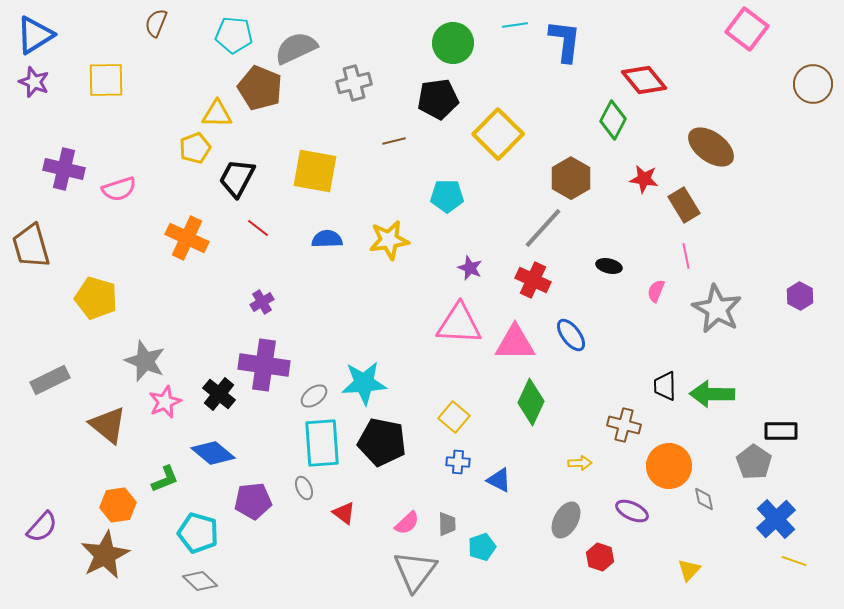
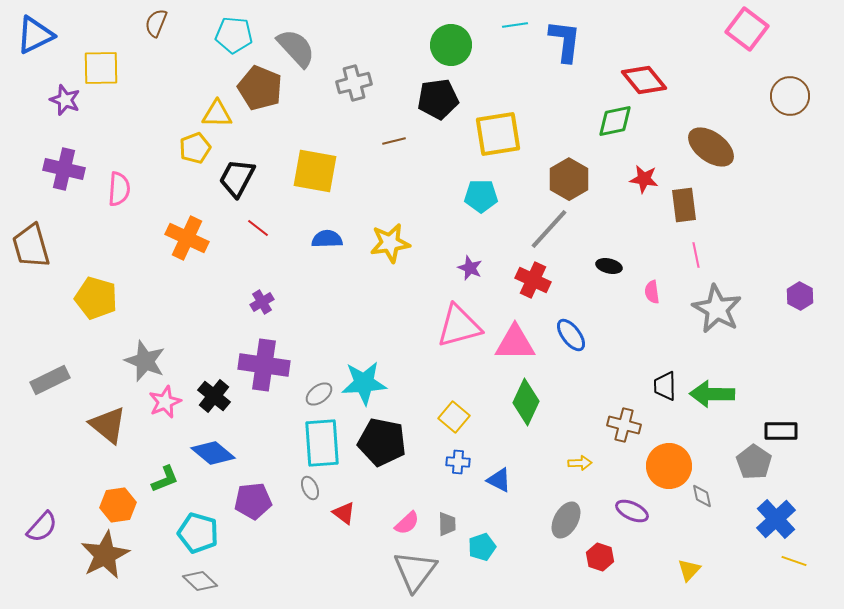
blue triangle at (35, 35): rotated 6 degrees clockwise
green circle at (453, 43): moved 2 px left, 2 px down
gray semicircle at (296, 48): rotated 72 degrees clockwise
yellow square at (106, 80): moved 5 px left, 12 px up
purple star at (34, 82): moved 31 px right, 18 px down
brown circle at (813, 84): moved 23 px left, 12 px down
green diamond at (613, 120): moved 2 px right, 1 px down; rotated 51 degrees clockwise
yellow square at (498, 134): rotated 36 degrees clockwise
brown hexagon at (571, 178): moved 2 px left, 1 px down
pink semicircle at (119, 189): rotated 68 degrees counterclockwise
cyan pentagon at (447, 196): moved 34 px right
brown rectangle at (684, 205): rotated 24 degrees clockwise
gray line at (543, 228): moved 6 px right, 1 px down
yellow star at (389, 240): moved 1 px right, 3 px down
pink line at (686, 256): moved 10 px right, 1 px up
pink semicircle at (656, 291): moved 4 px left, 1 px down; rotated 30 degrees counterclockwise
pink triangle at (459, 324): moved 2 px down; rotated 18 degrees counterclockwise
black cross at (219, 394): moved 5 px left, 2 px down
gray ellipse at (314, 396): moved 5 px right, 2 px up
green diamond at (531, 402): moved 5 px left
gray ellipse at (304, 488): moved 6 px right
gray diamond at (704, 499): moved 2 px left, 3 px up
